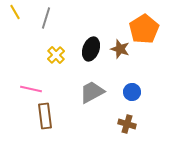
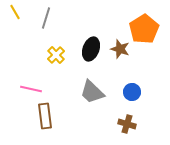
gray trapezoid: rotated 108 degrees counterclockwise
